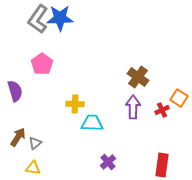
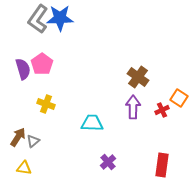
purple semicircle: moved 8 px right, 22 px up
yellow cross: moved 29 px left; rotated 18 degrees clockwise
gray triangle: moved 2 px left, 2 px up
yellow triangle: moved 9 px left
